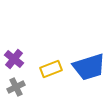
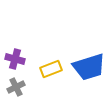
purple cross: moved 1 px right; rotated 24 degrees counterclockwise
